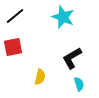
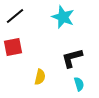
black L-shape: rotated 15 degrees clockwise
